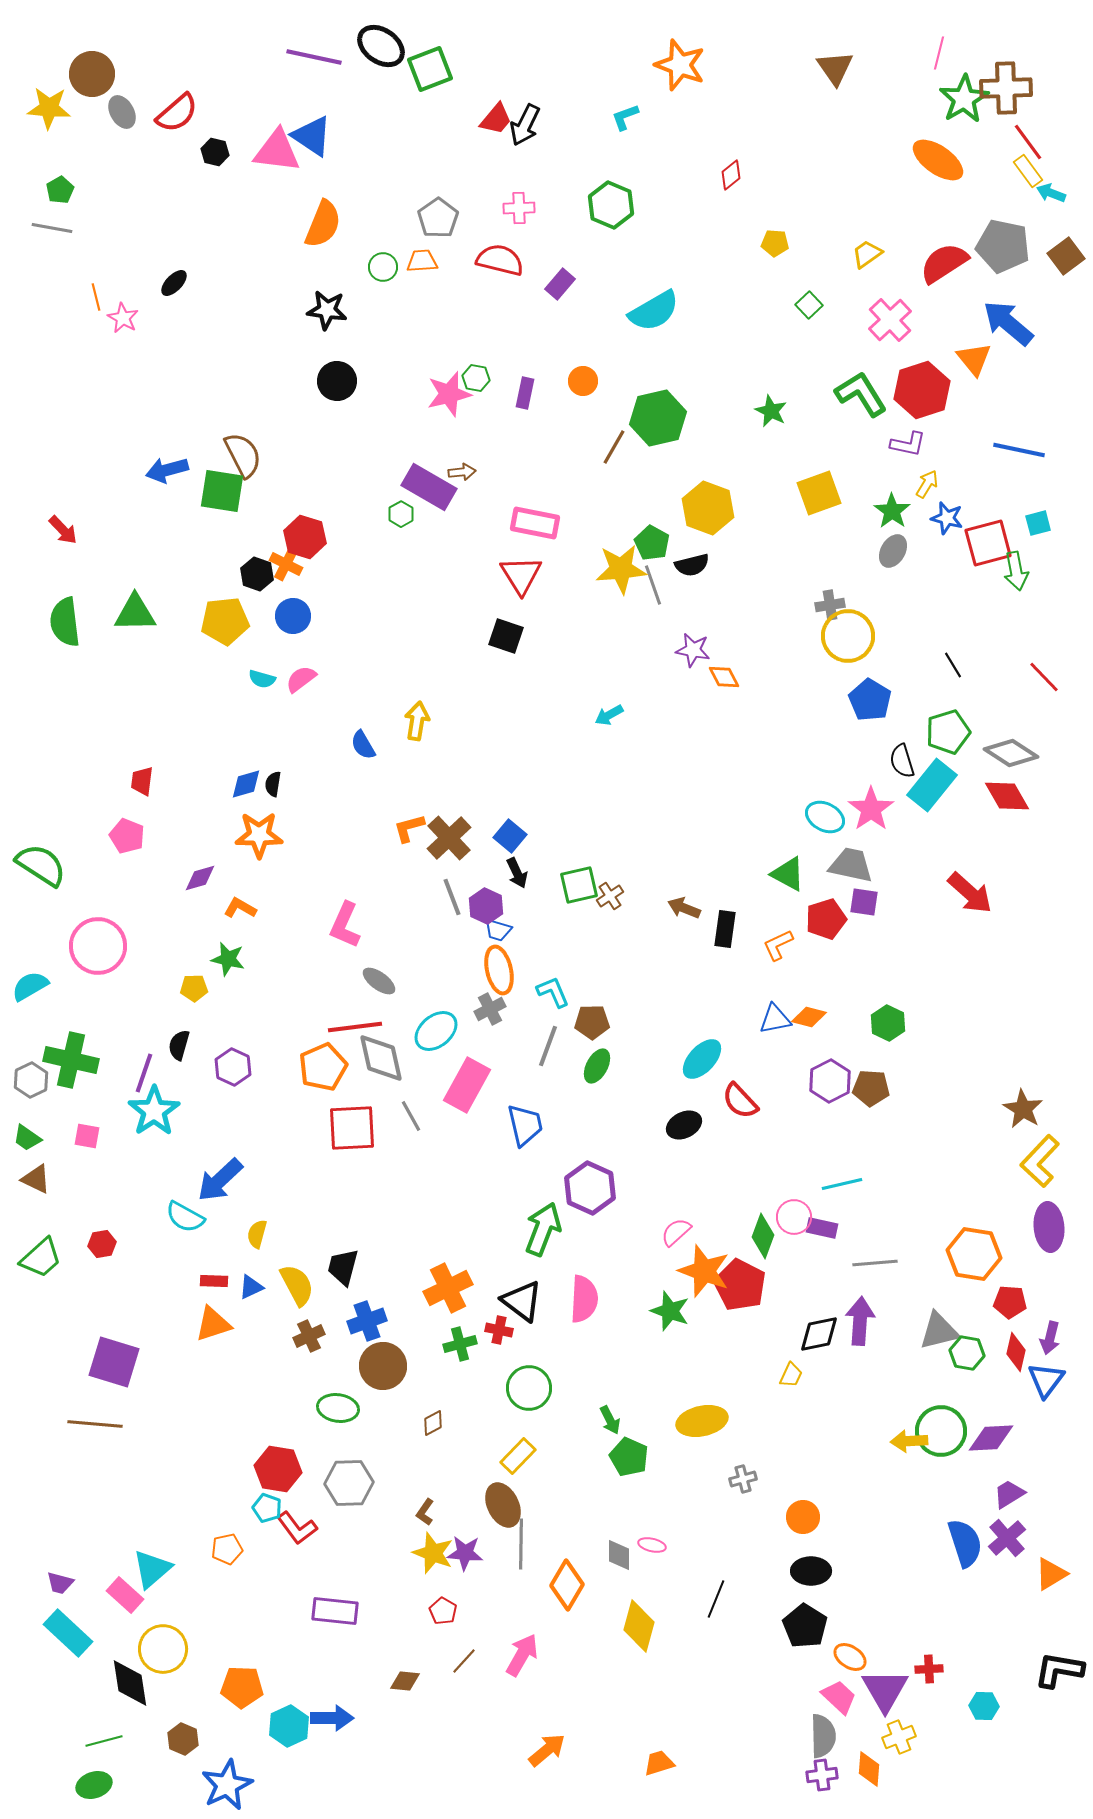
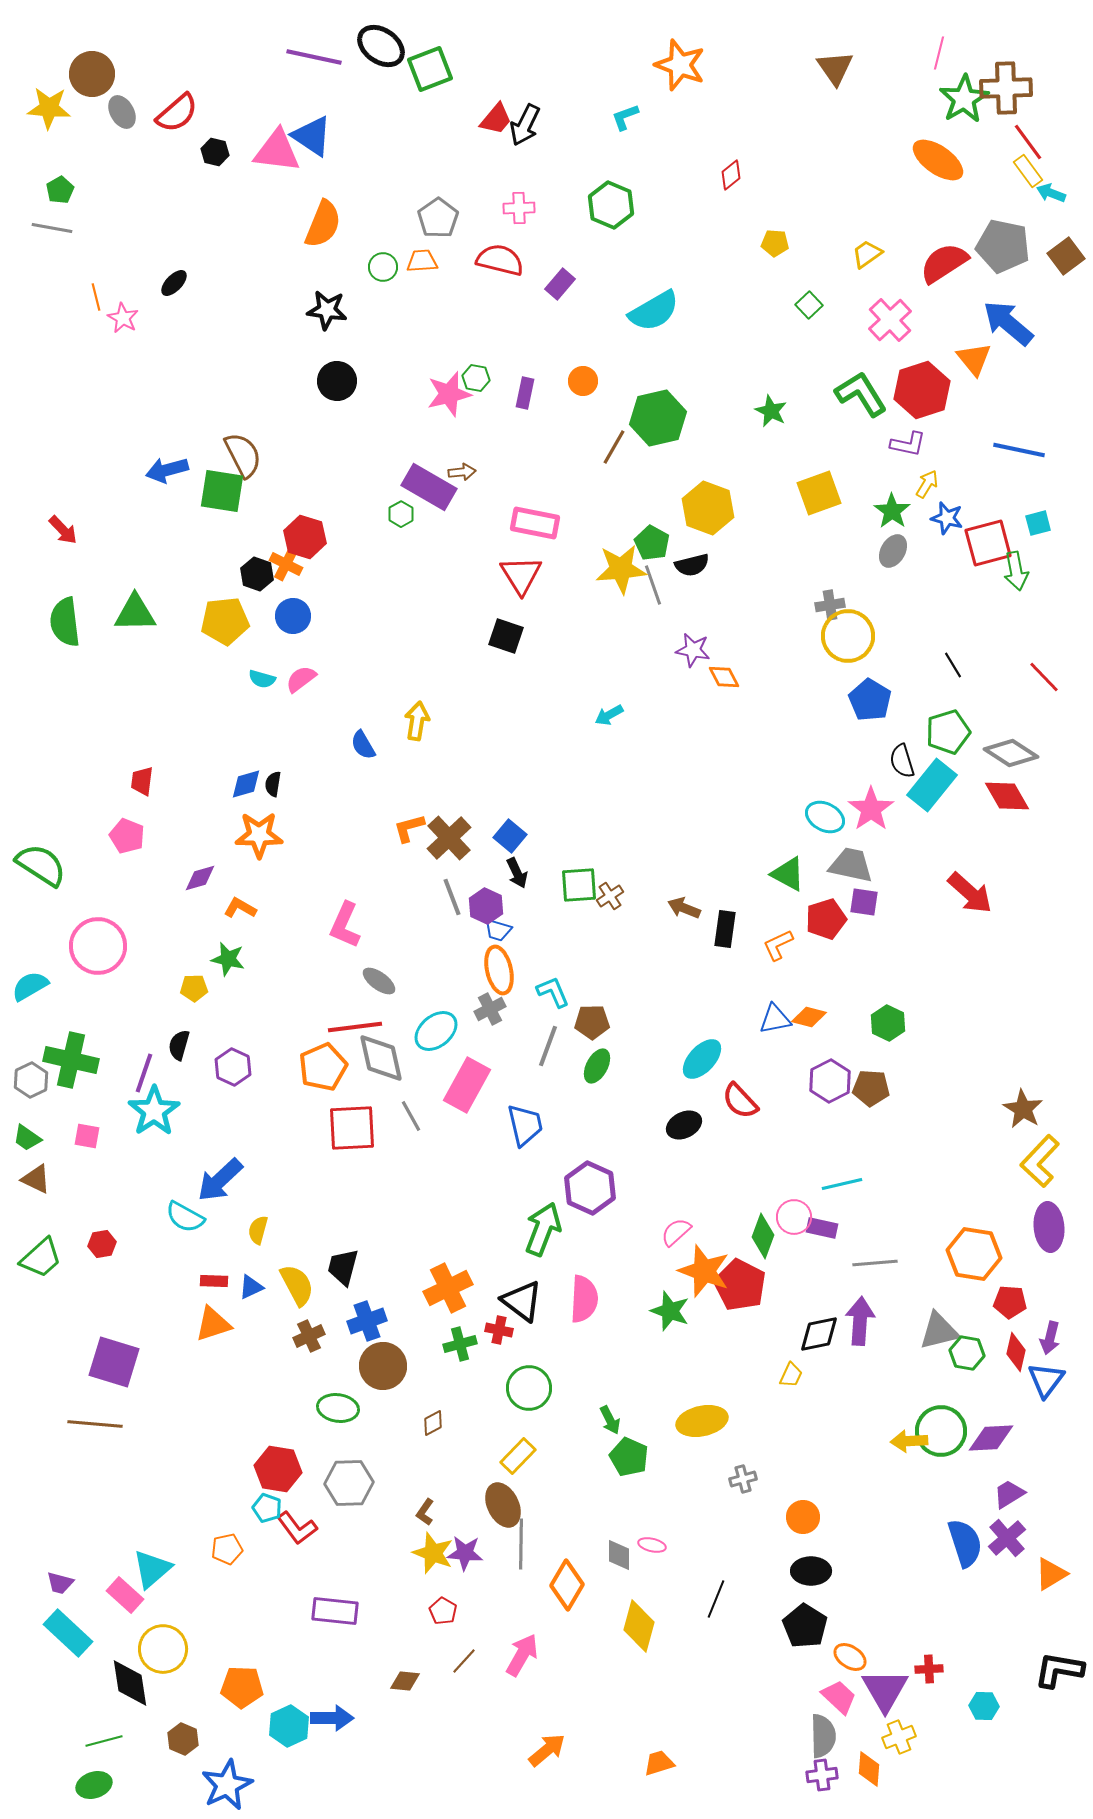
green square at (579, 885): rotated 9 degrees clockwise
yellow semicircle at (257, 1234): moved 1 px right, 4 px up
